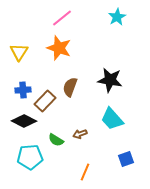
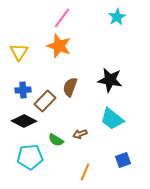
pink line: rotated 15 degrees counterclockwise
orange star: moved 2 px up
cyan trapezoid: rotated 10 degrees counterclockwise
blue square: moved 3 px left, 1 px down
